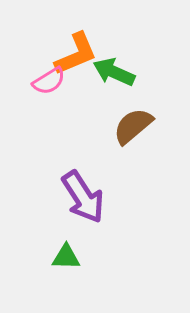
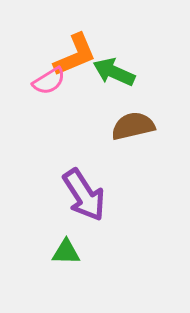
orange L-shape: moved 1 px left, 1 px down
brown semicircle: rotated 27 degrees clockwise
purple arrow: moved 1 px right, 2 px up
green triangle: moved 5 px up
